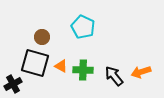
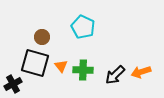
orange triangle: rotated 24 degrees clockwise
black arrow: moved 1 px right, 1 px up; rotated 95 degrees counterclockwise
